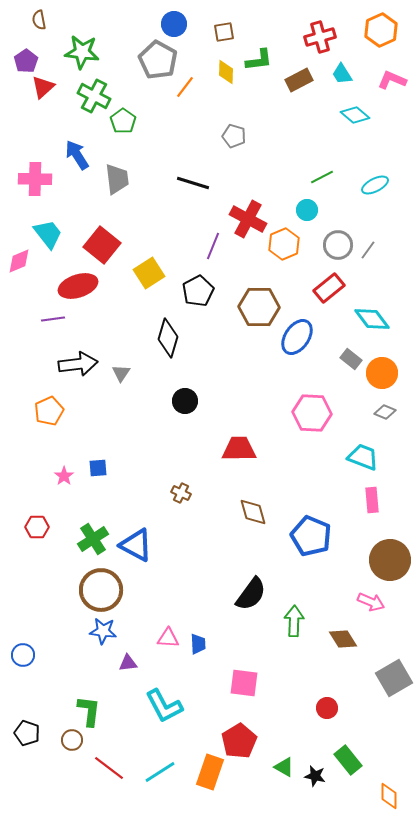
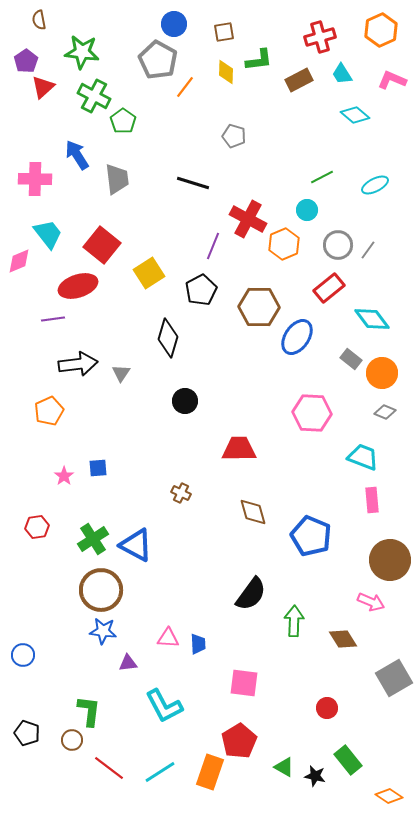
black pentagon at (198, 291): moved 3 px right, 1 px up
red hexagon at (37, 527): rotated 10 degrees counterclockwise
orange diamond at (389, 796): rotated 56 degrees counterclockwise
